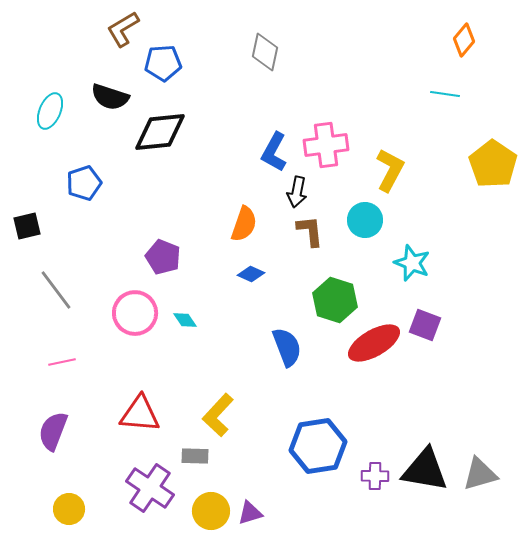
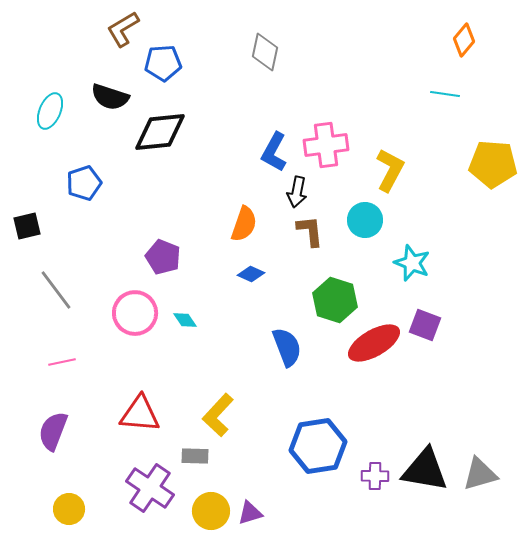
yellow pentagon at (493, 164): rotated 30 degrees counterclockwise
